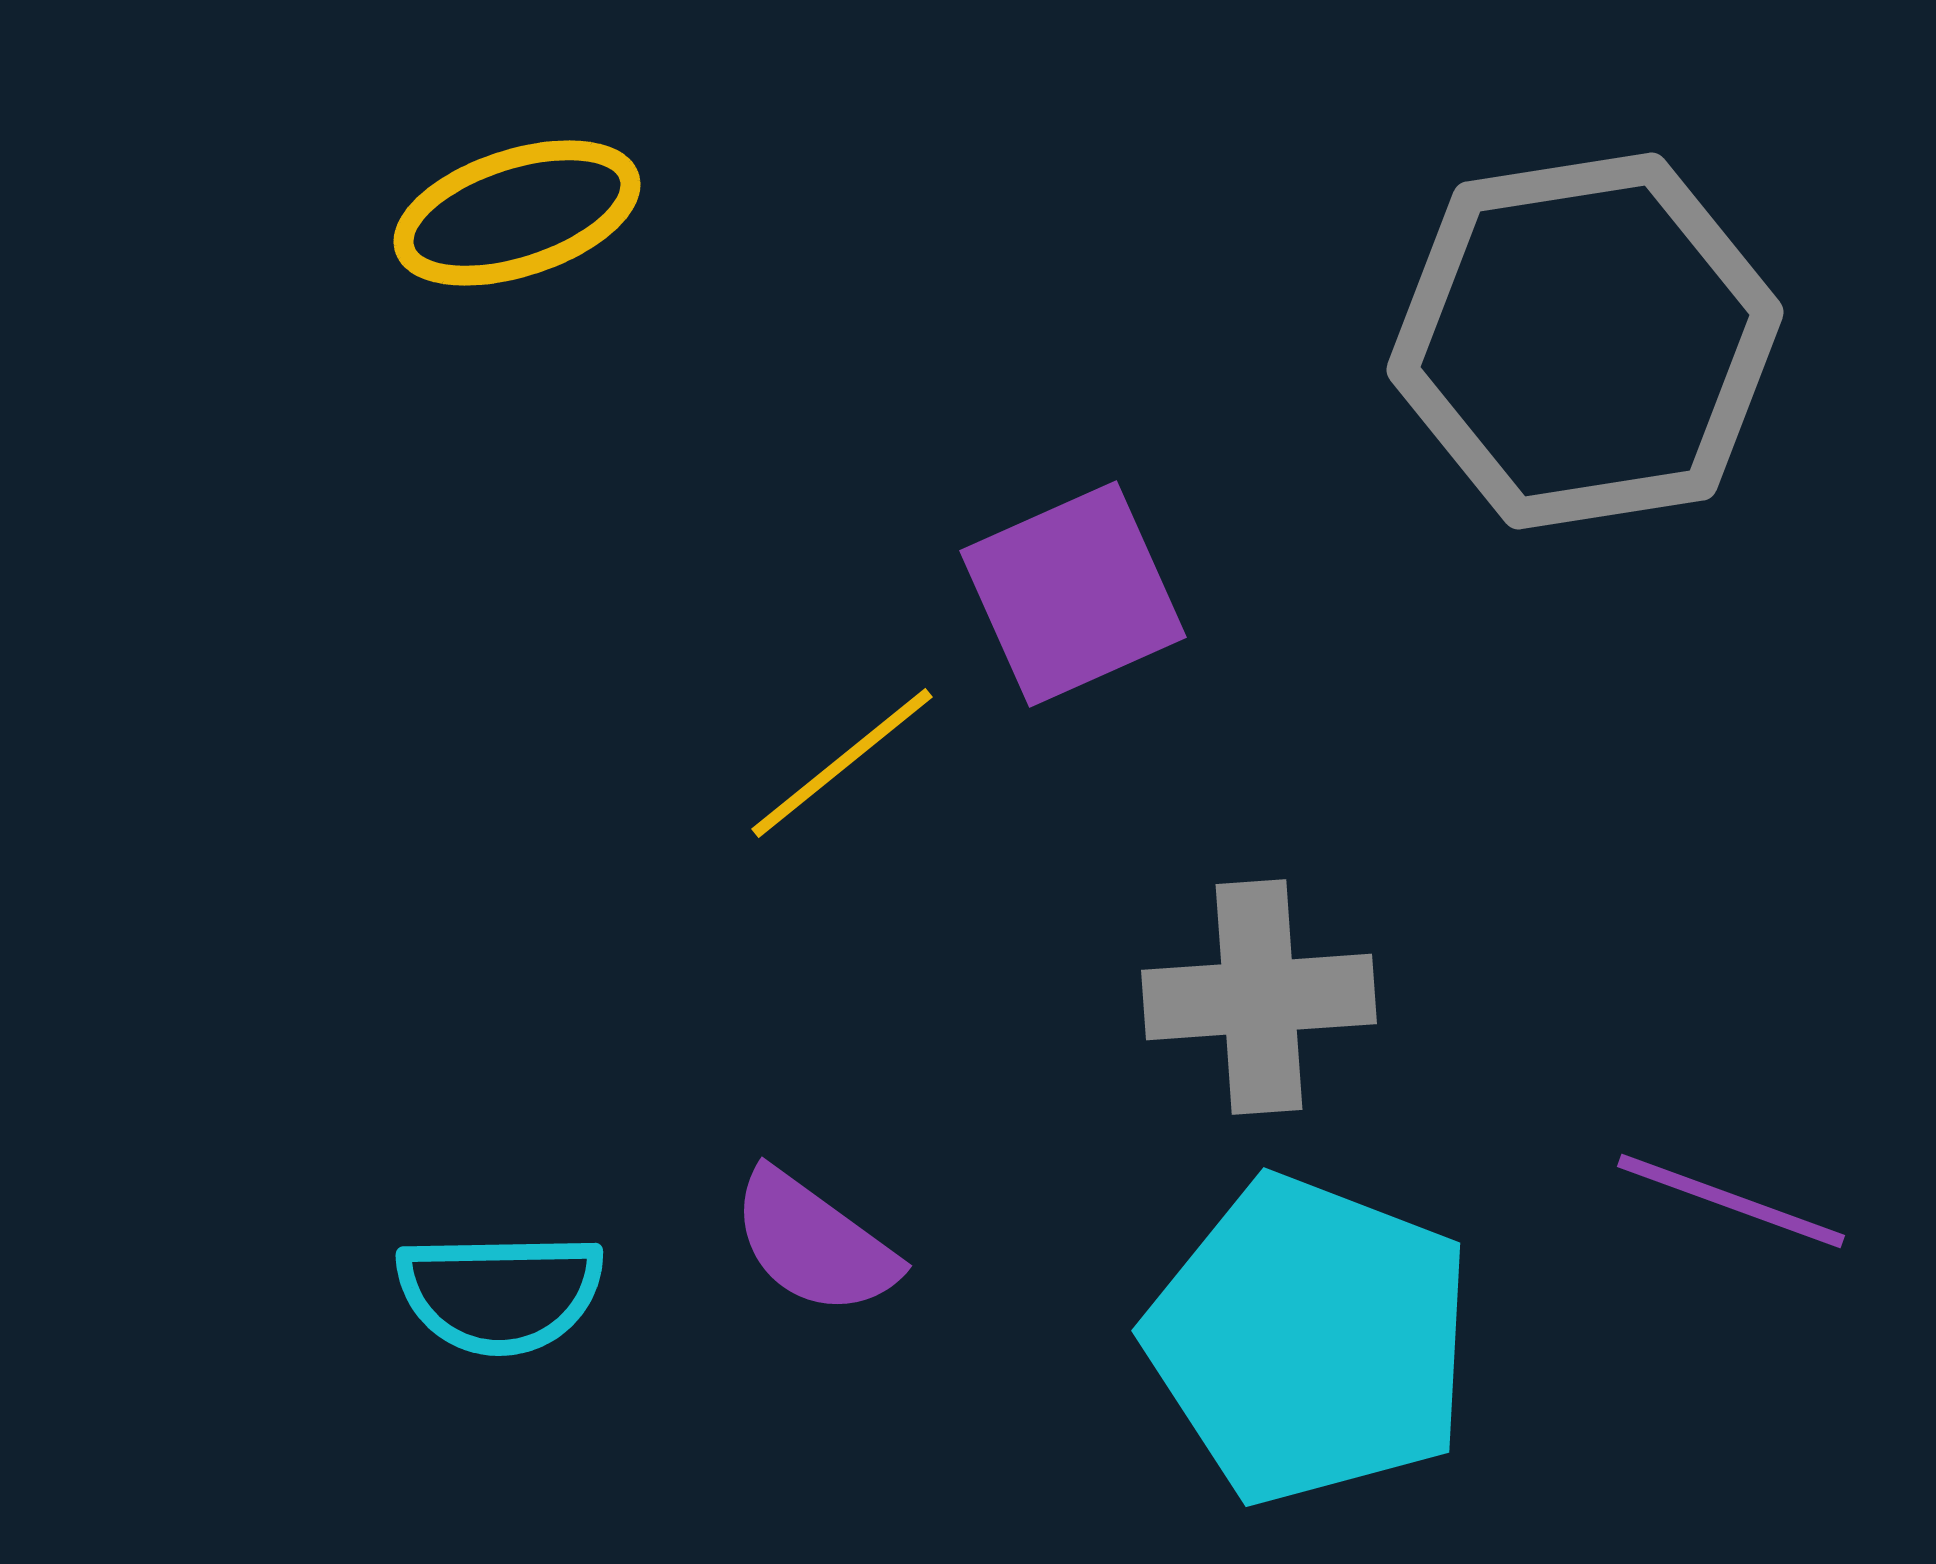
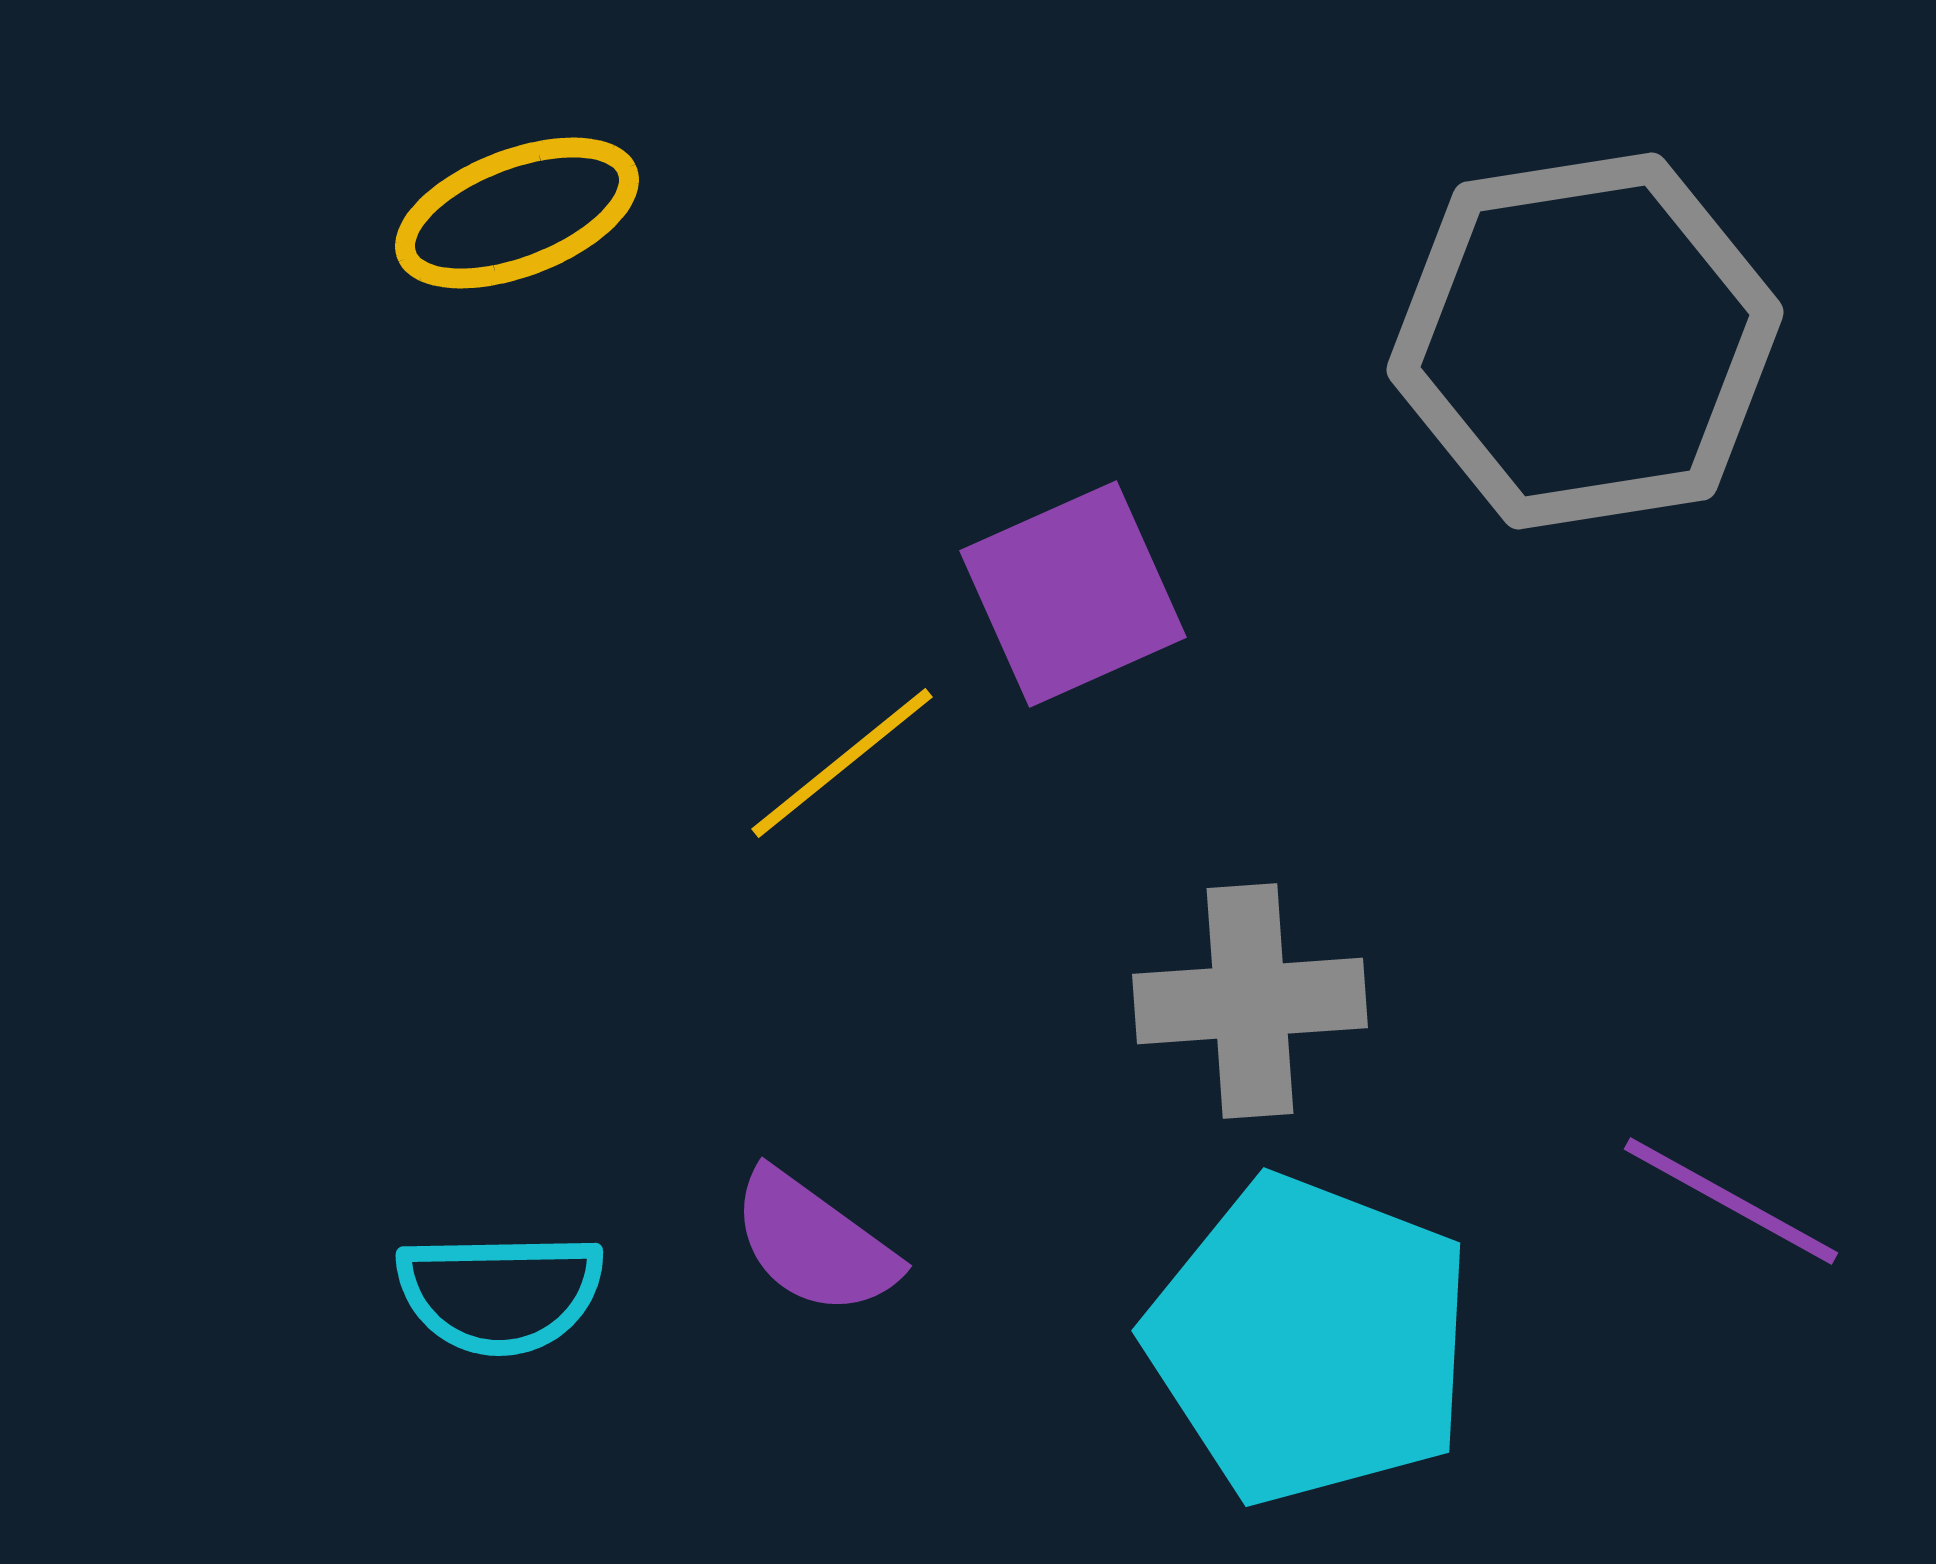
yellow ellipse: rotated 3 degrees counterclockwise
gray cross: moved 9 px left, 4 px down
purple line: rotated 9 degrees clockwise
